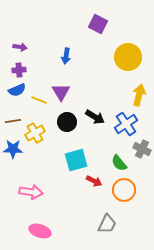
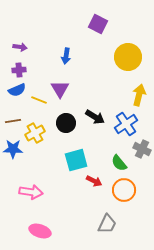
purple triangle: moved 1 px left, 3 px up
black circle: moved 1 px left, 1 px down
